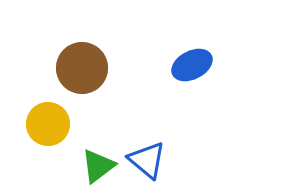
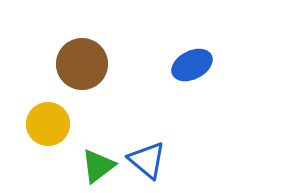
brown circle: moved 4 px up
